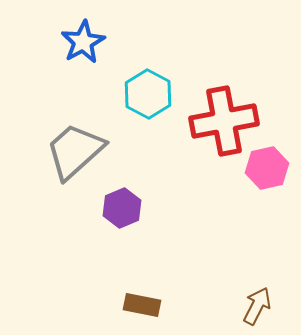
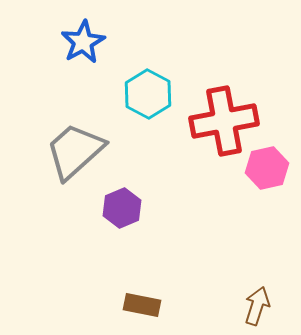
brown arrow: rotated 9 degrees counterclockwise
